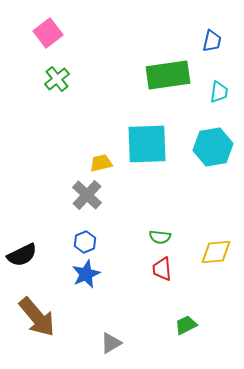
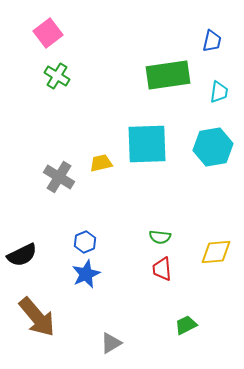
green cross: moved 3 px up; rotated 20 degrees counterclockwise
gray cross: moved 28 px left, 18 px up; rotated 12 degrees counterclockwise
